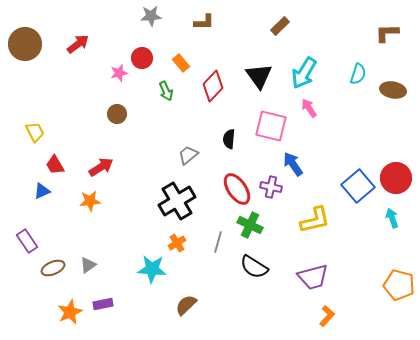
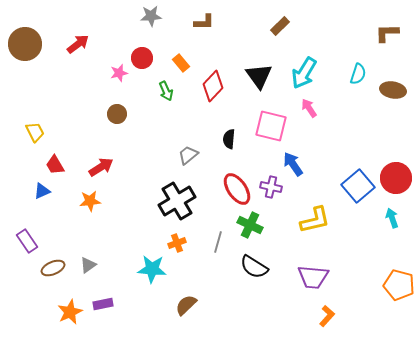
orange cross at (177, 243): rotated 12 degrees clockwise
purple trapezoid at (313, 277): rotated 20 degrees clockwise
